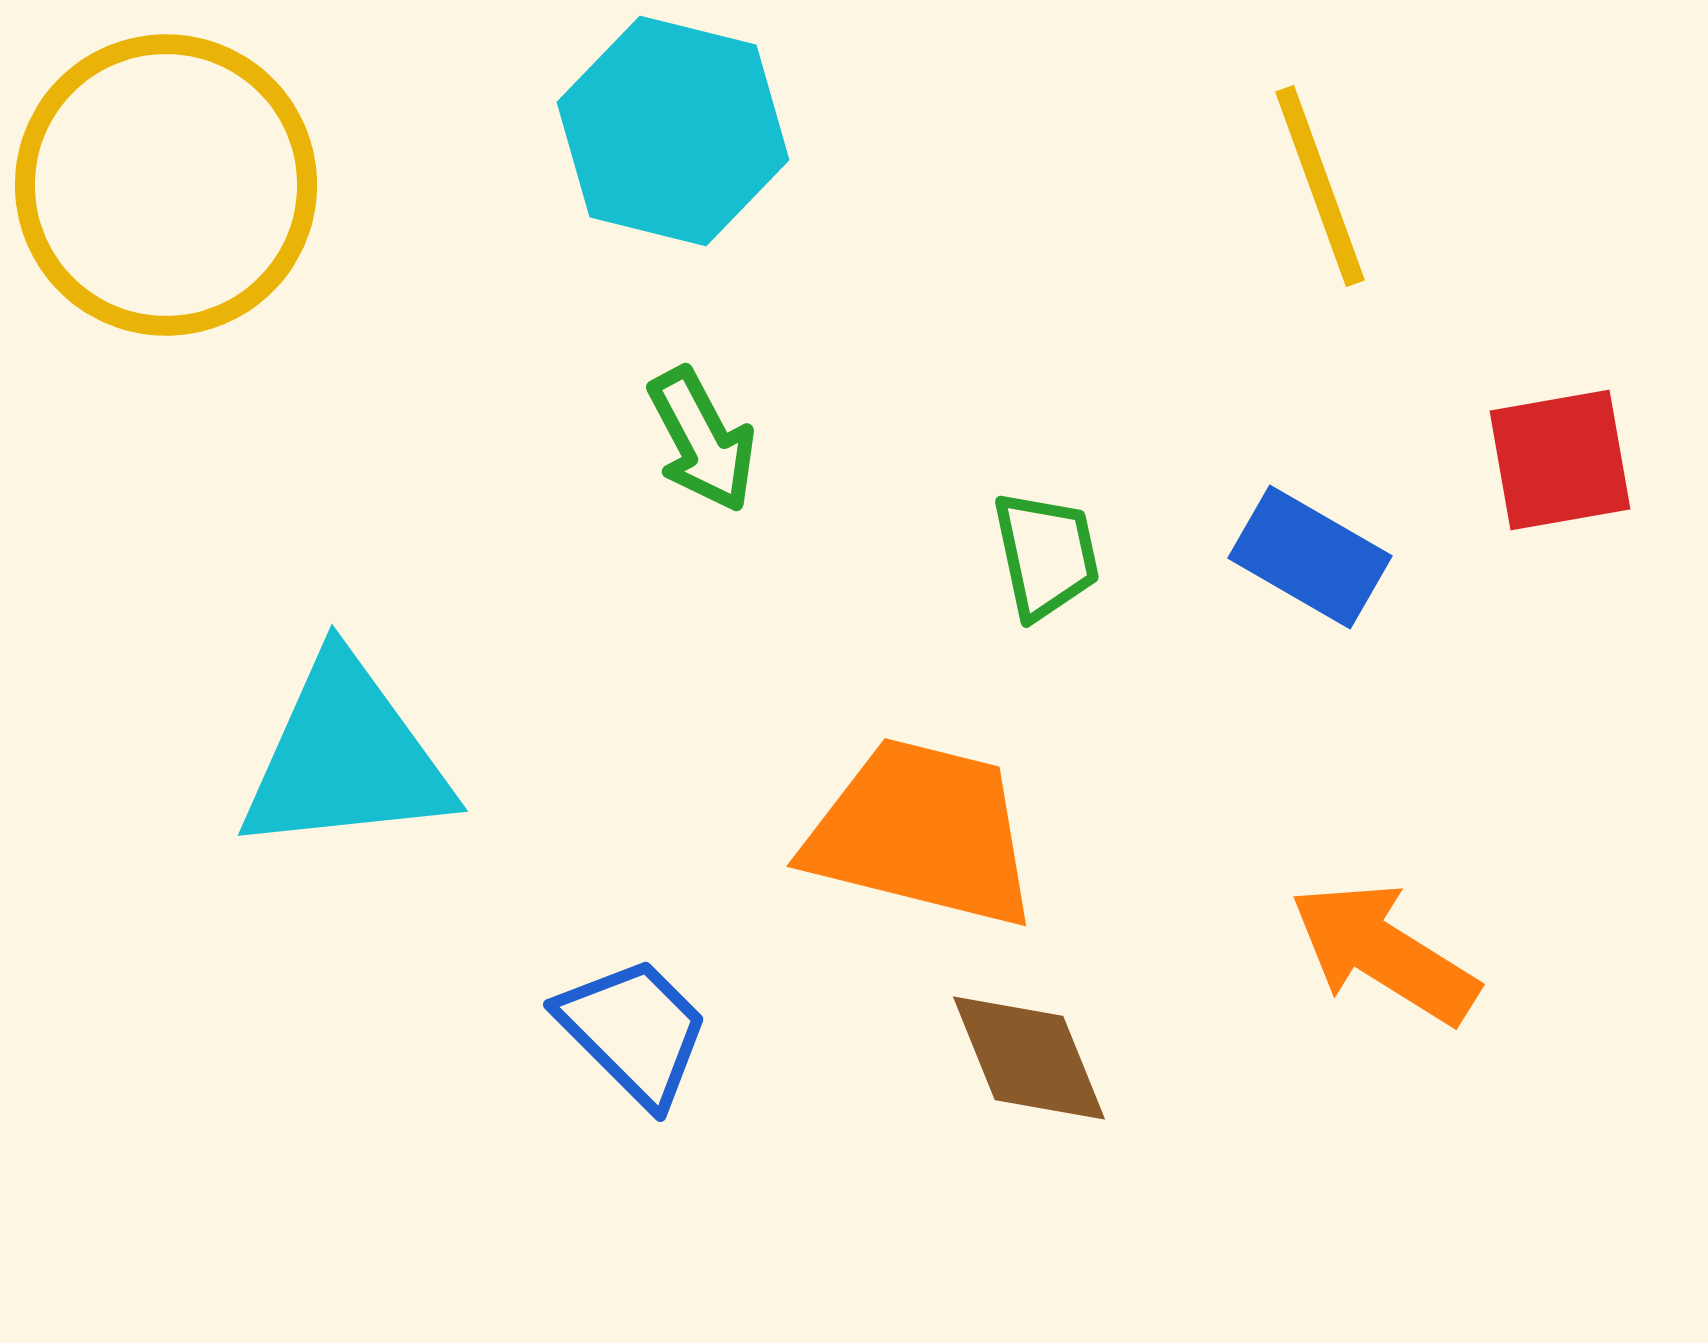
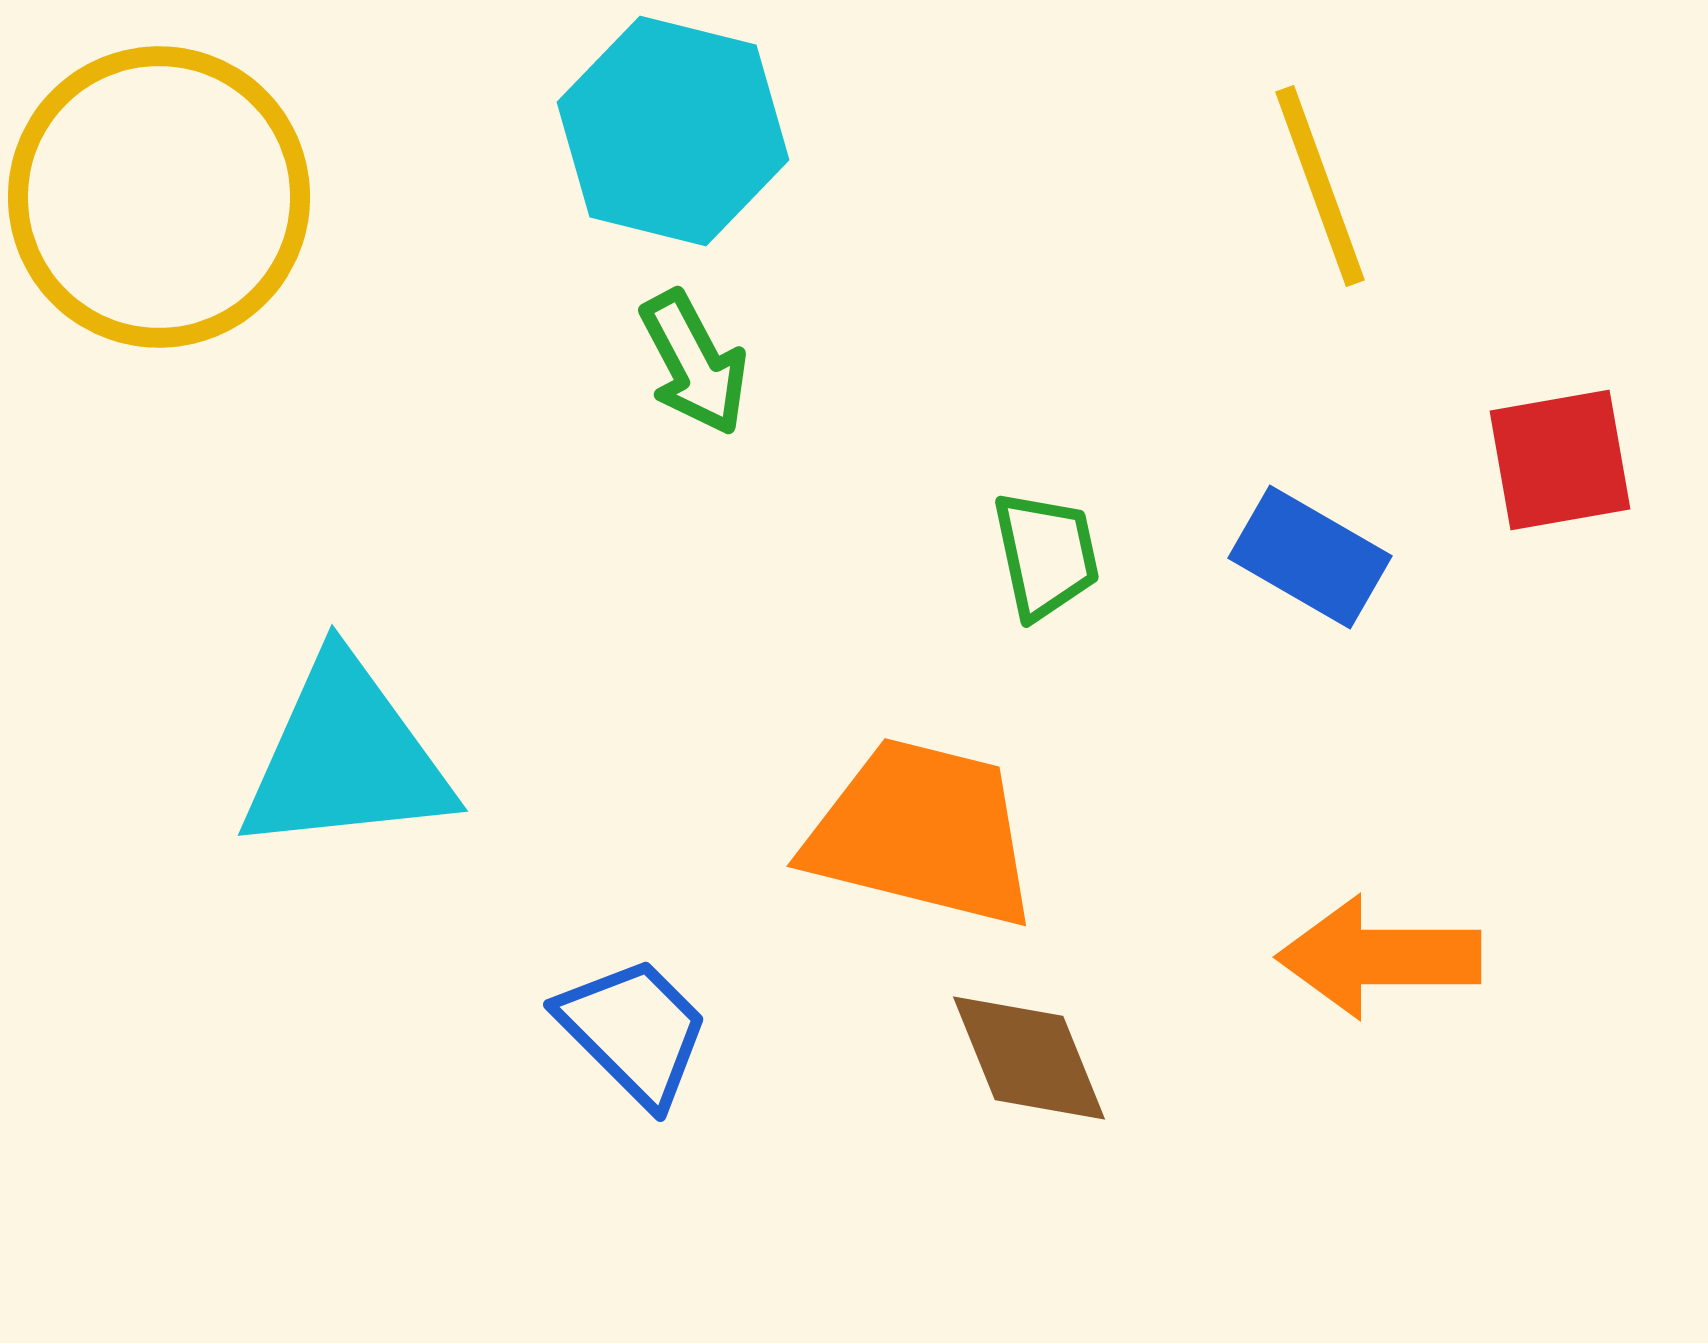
yellow circle: moved 7 px left, 12 px down
green arrow: moved 8 px left, 77 px up
orange arrow: moved 5 px left, 4 px down; rotated 32 degrees counterclockwise
